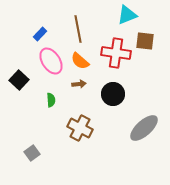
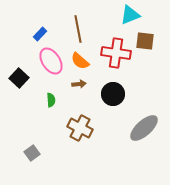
cyan triangle: moved 3 px right
black square: moved 2 px up
